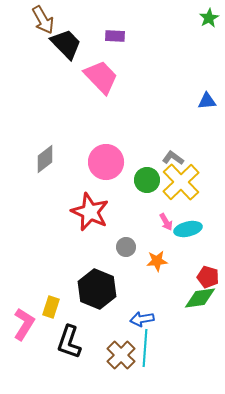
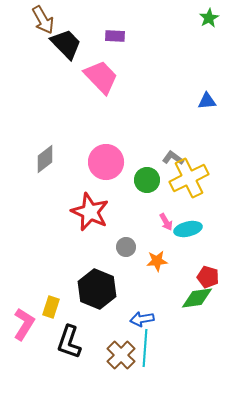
yellow cross: moved 8 px right, 4 px up; rotated 18 degrees clockwise
green diamond: moved 3 px left
